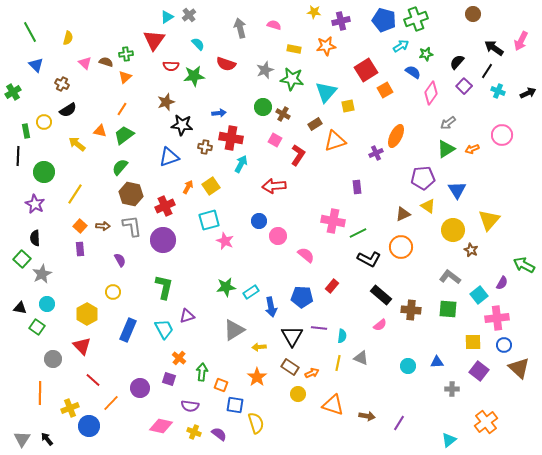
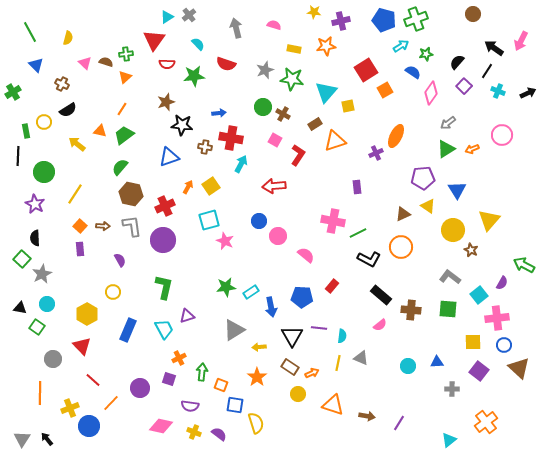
gray arrow at (240, 28): moved 4 px left
red semicircle at (171, 66): moved 4 px left, 2 px up
orange cross at (179, 358): rotated 24 degrees clockwise
